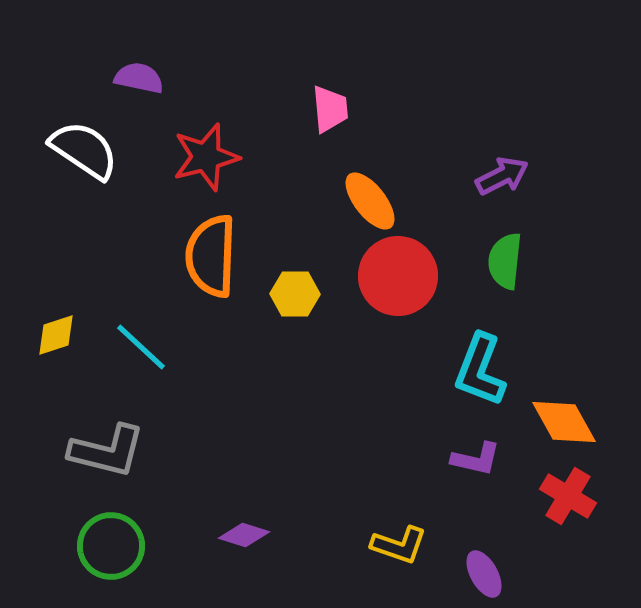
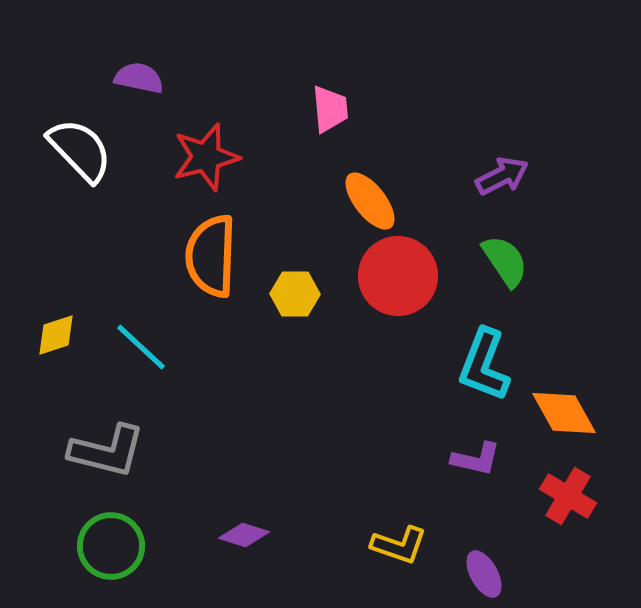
white semicircle: moved 4 px left; rotated 12 degrees clockwise
green semicircle: rotated 140 degrees clockwise
cyan L-shape: moved 4 px right, 5 px up
orange diamond: moved 9 px up
